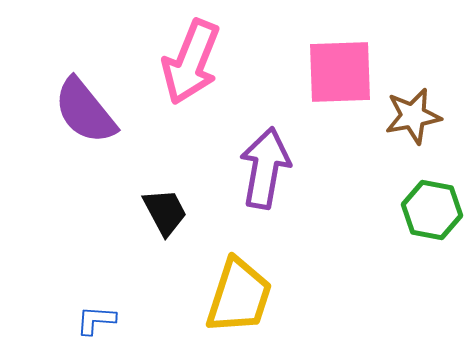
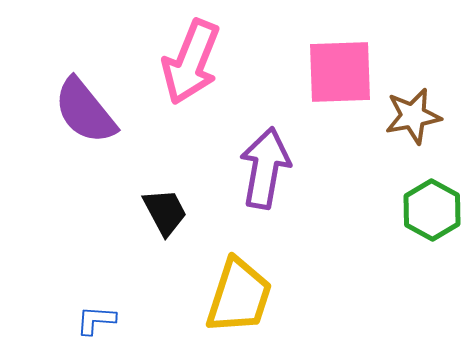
green hexagon: rotated 18 degrees clockwise
